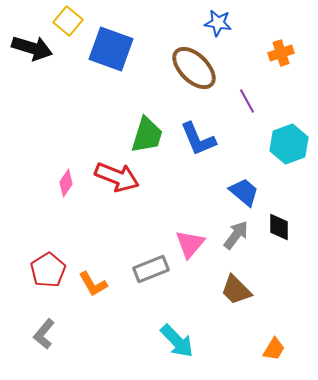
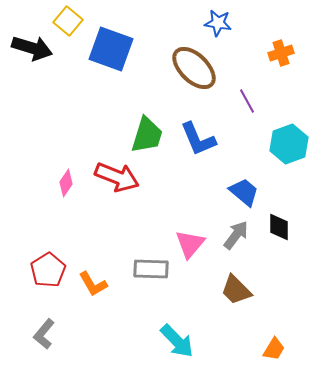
gray rectangle: rotated 24 degrees clockwise
